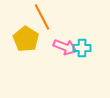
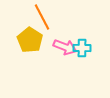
yellow pentagon: moved 4 px right, 1 px down
